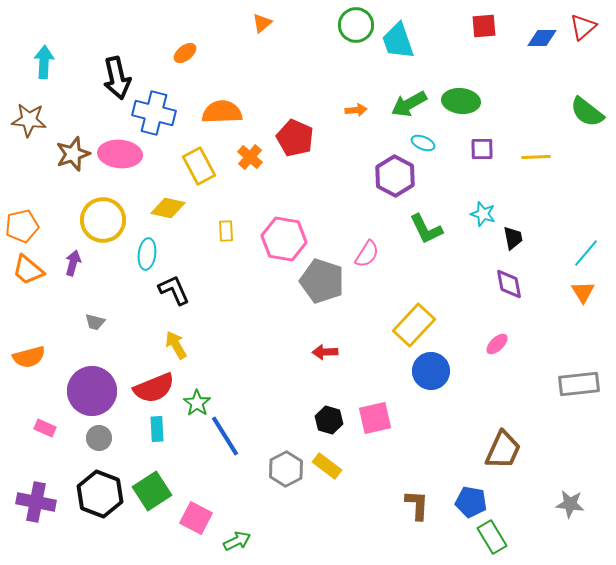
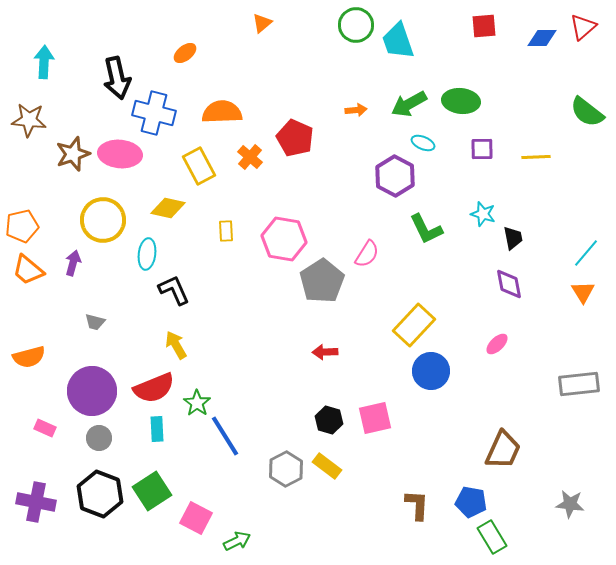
gray pentagon at (322, 281): rotated 21 degrees clockwise
